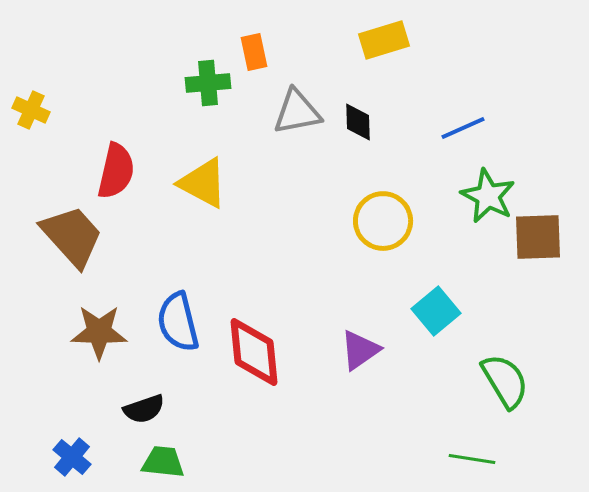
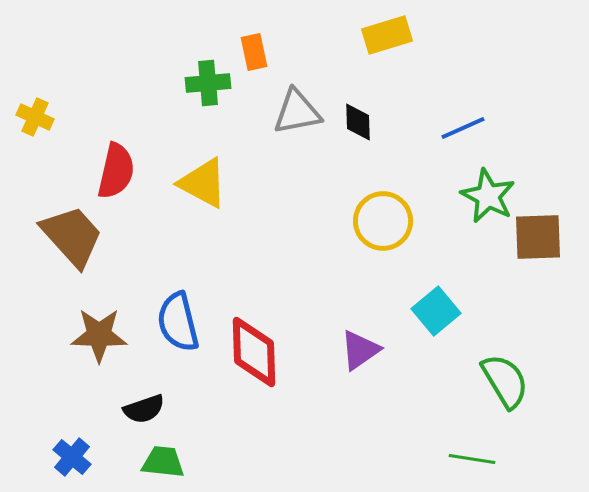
yellow rectangle: moved 3 px right, 5 px up
yellow cross: moved 4 px right, 7 px down
brown star: moved 3 px down
red diamond: rotated 4 degrees clockwise
